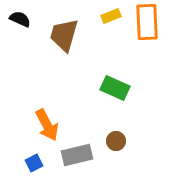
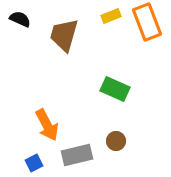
orange rectangle: rotated 18 degrees counterclockwise
green rectangle: moved 1 px down
